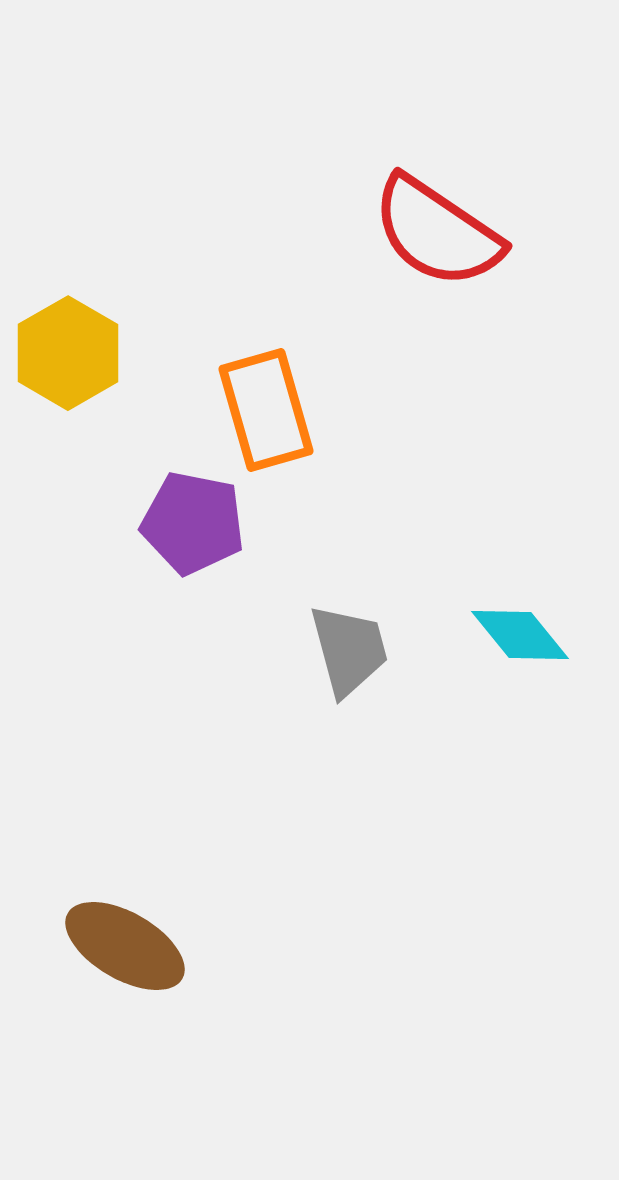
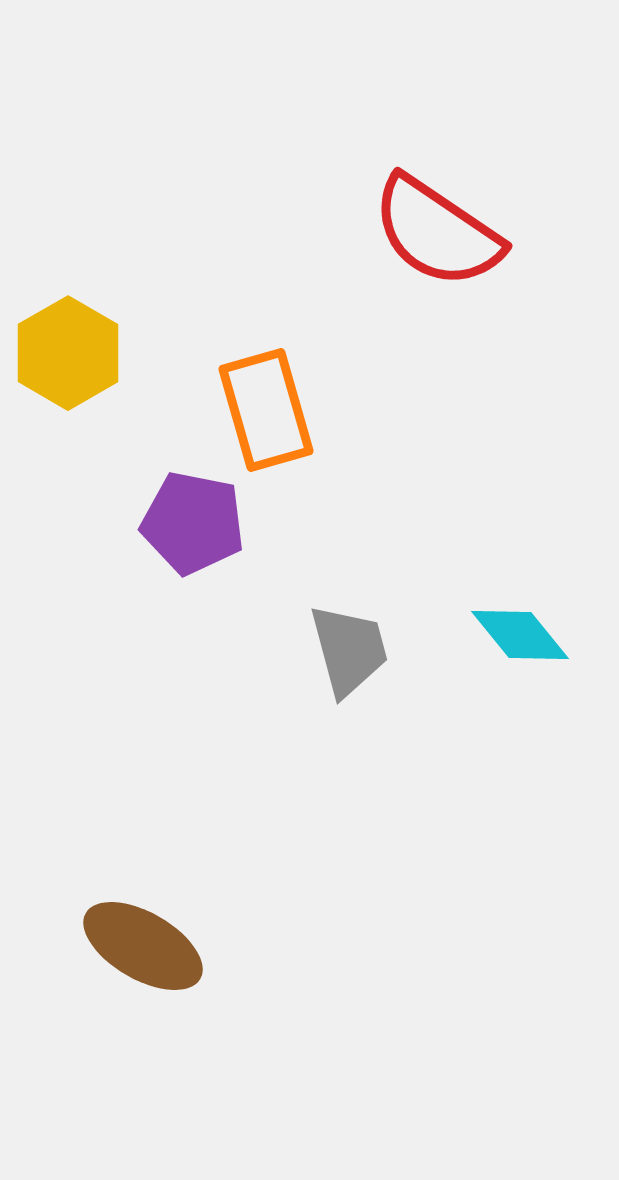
brown ellipse: moved 18 px right
